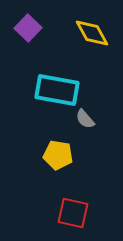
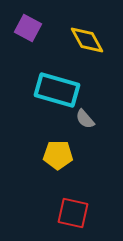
purple square: rotated 16 degrees counterclockwise
yellow diamond: moved 5 px left, 7 px down
cyan rectangle: rotated 6 degrees clockwise
yellow pentagon: rotated 8 degrees counterclockwise
